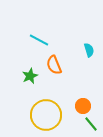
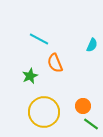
cyan line: moved 1 px up
cyan semicircle: moved 3 px right, 5 px up; rotated 40 degrees clockwise
orange semicircle: moved 1 px right, 2 px up
yellow circle: moved 2 px left, 3 px up
green line: rotated 14 degrees counterclockwise
